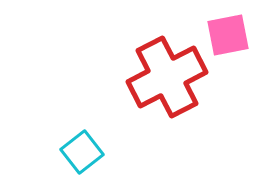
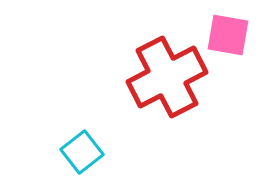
pink square: rotated 21 degrees clockwise
